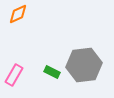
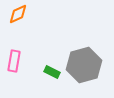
gray hexagon: rotated 8 degrees counterclockwise
pink rectangle: moved 14 px up; rotated 20 degrees counterclockwise
